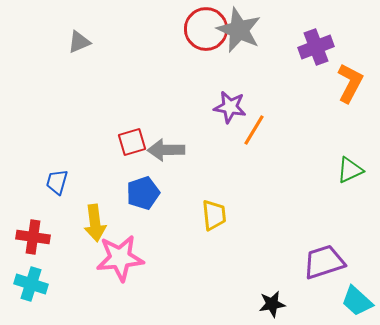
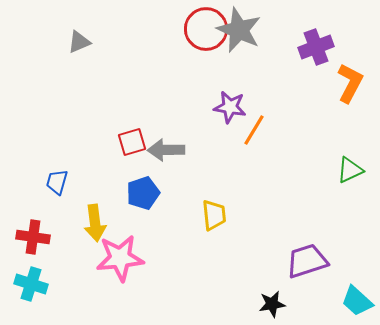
purple trapezoid: moved 17 px left, 1 px up
